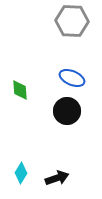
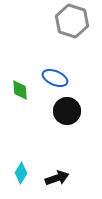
gray hexagon: rotated 16 degrees clockwise
blue ellipse: moved 17 px left
